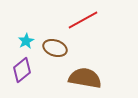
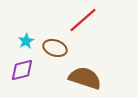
red line: rotated 12 degrees counterclockwise
purple diamond: rotated 25 degrees clockwise
brown semicircle: rotated 8 degrees clockwise
